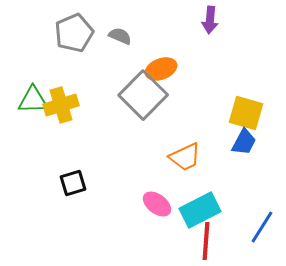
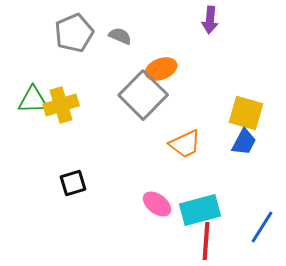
orange trapezoid: moved 13 px up
cyan rectangle: rotated 12 degrees clockwise
